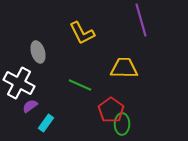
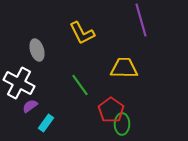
gray ellipse: moved 1 px left, 2 px up
green line: rotated 30 degrees clockwise
